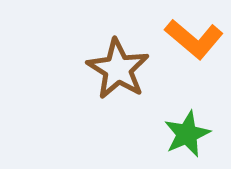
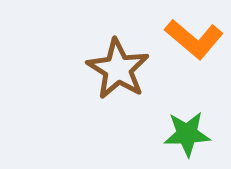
green star: rotated 21 degrees clockwise
